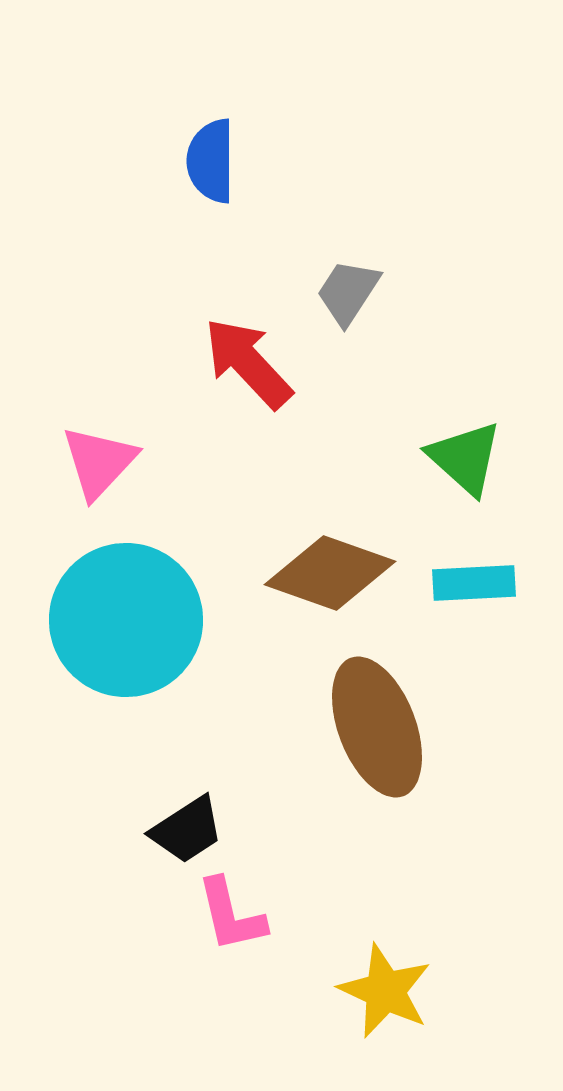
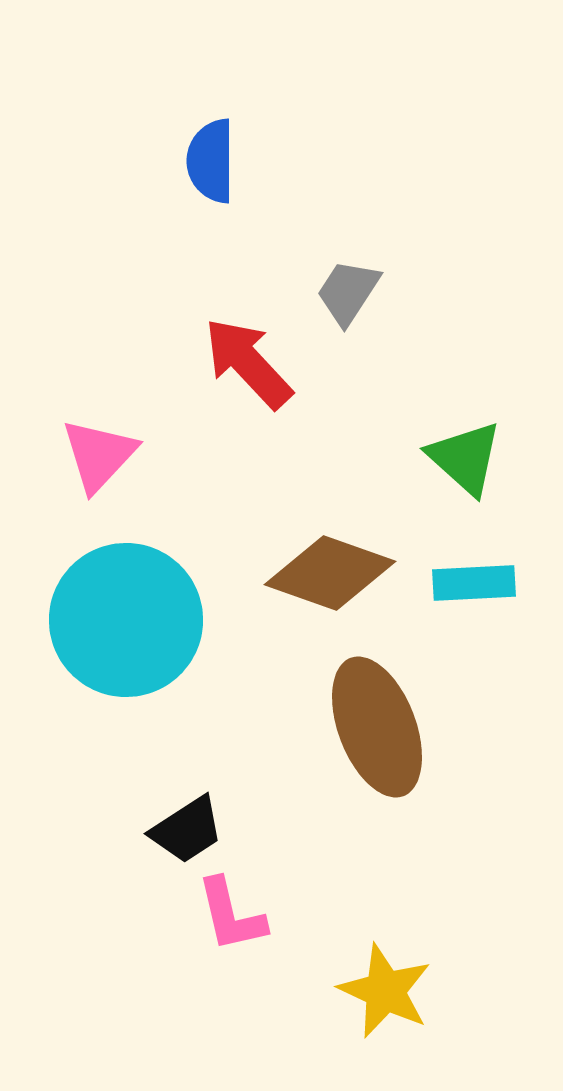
pink triangle: moved 7 px up
